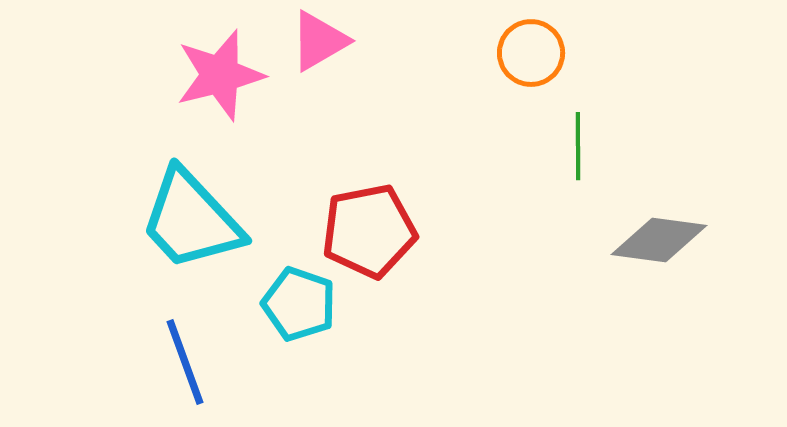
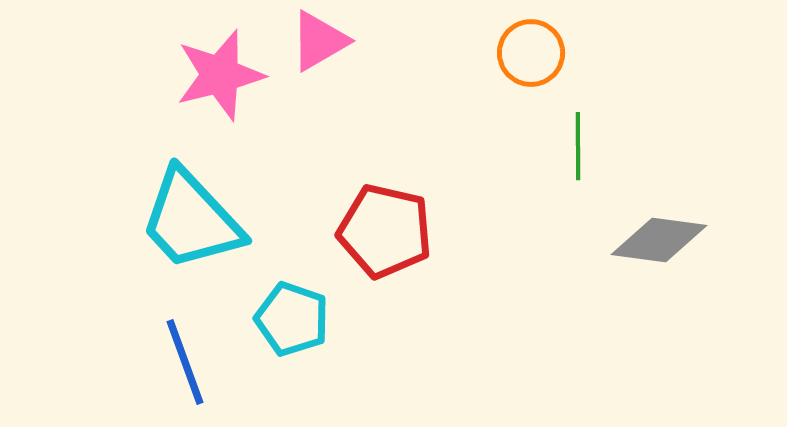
red pentagon: moved 16 px right; rotated 24 degrees clockwise
cyan pentagon: moved 7 px left, 15 px down
